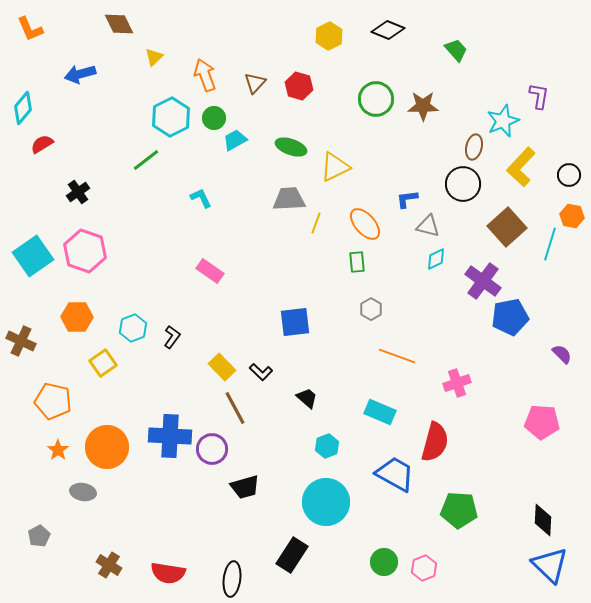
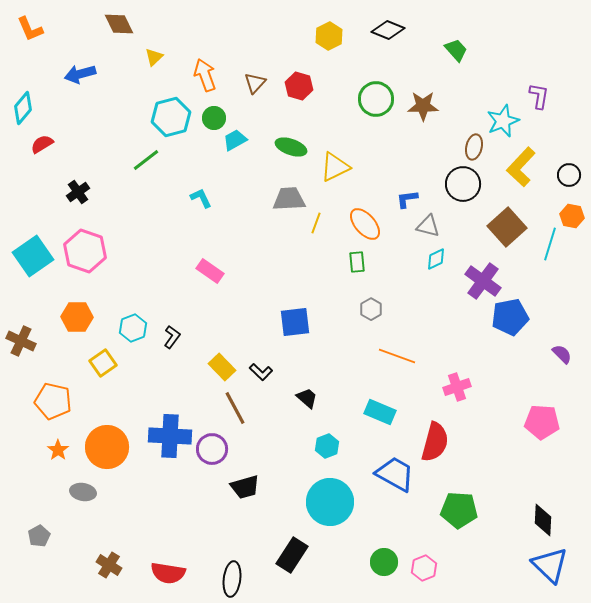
cyan hexagon at (171, 117): rotated 12 degrees clockwise
pink cross at (457, 383): moved 4 px down
cyan circle at (326, 502): moved 4 px right
